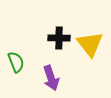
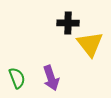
black cross: moved 9 px right, 15 px up
green semicircle: moved 1 px right, 16 px down
